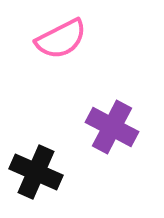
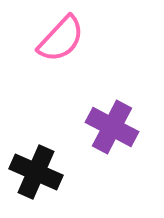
pink semicircle: rotated 20 degrees counterclockwise
